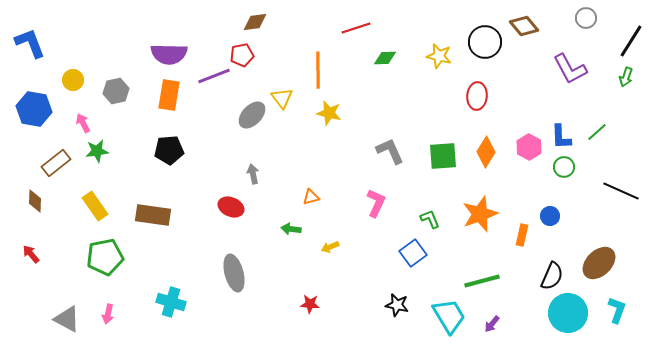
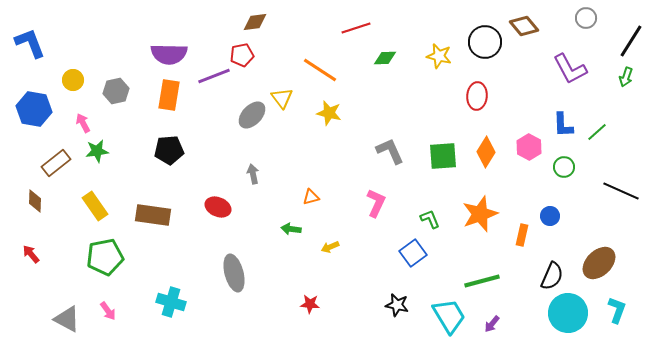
orange line at (318, 70): moved 2 px right; rotated 57 degrees counterclockwise
blue L-shape at (561, 137): moved 2 px right, 12 px up
red ellipse at (231, 207): moved 13 px left
pink arrow at (108, 314): moved 3 px up; rotated 48 degrees counterclockwise
